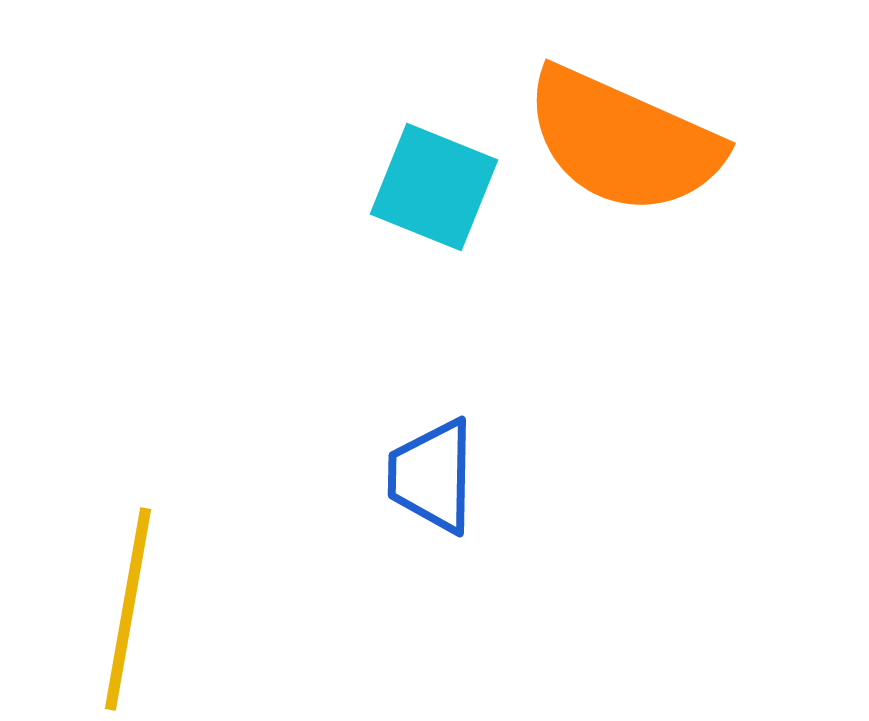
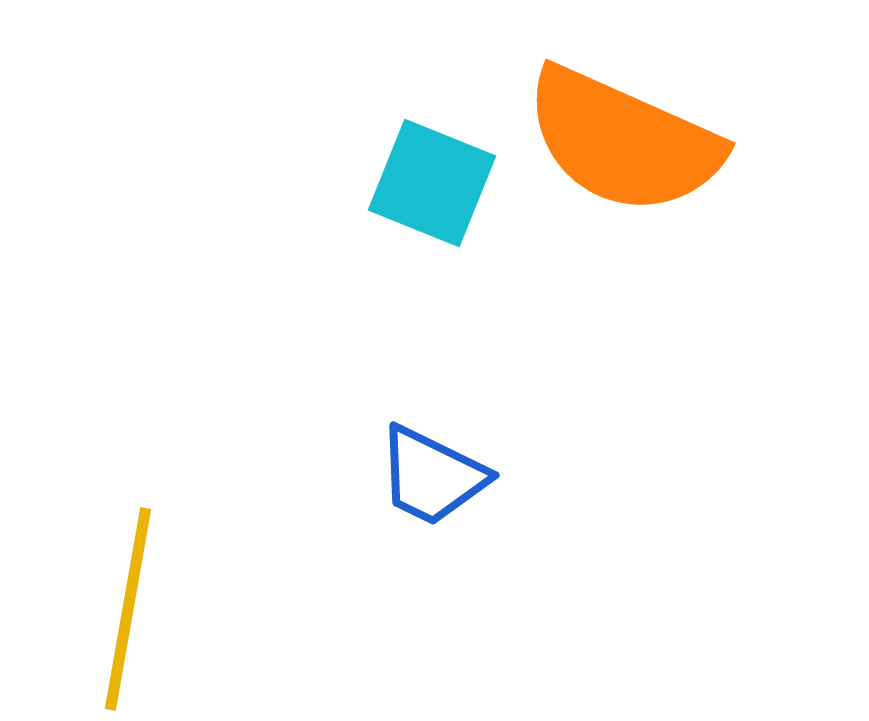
cyan square: moved 2 px left, 4 px up
blue trapezoid: rotated 65 degrees counterclockwise
